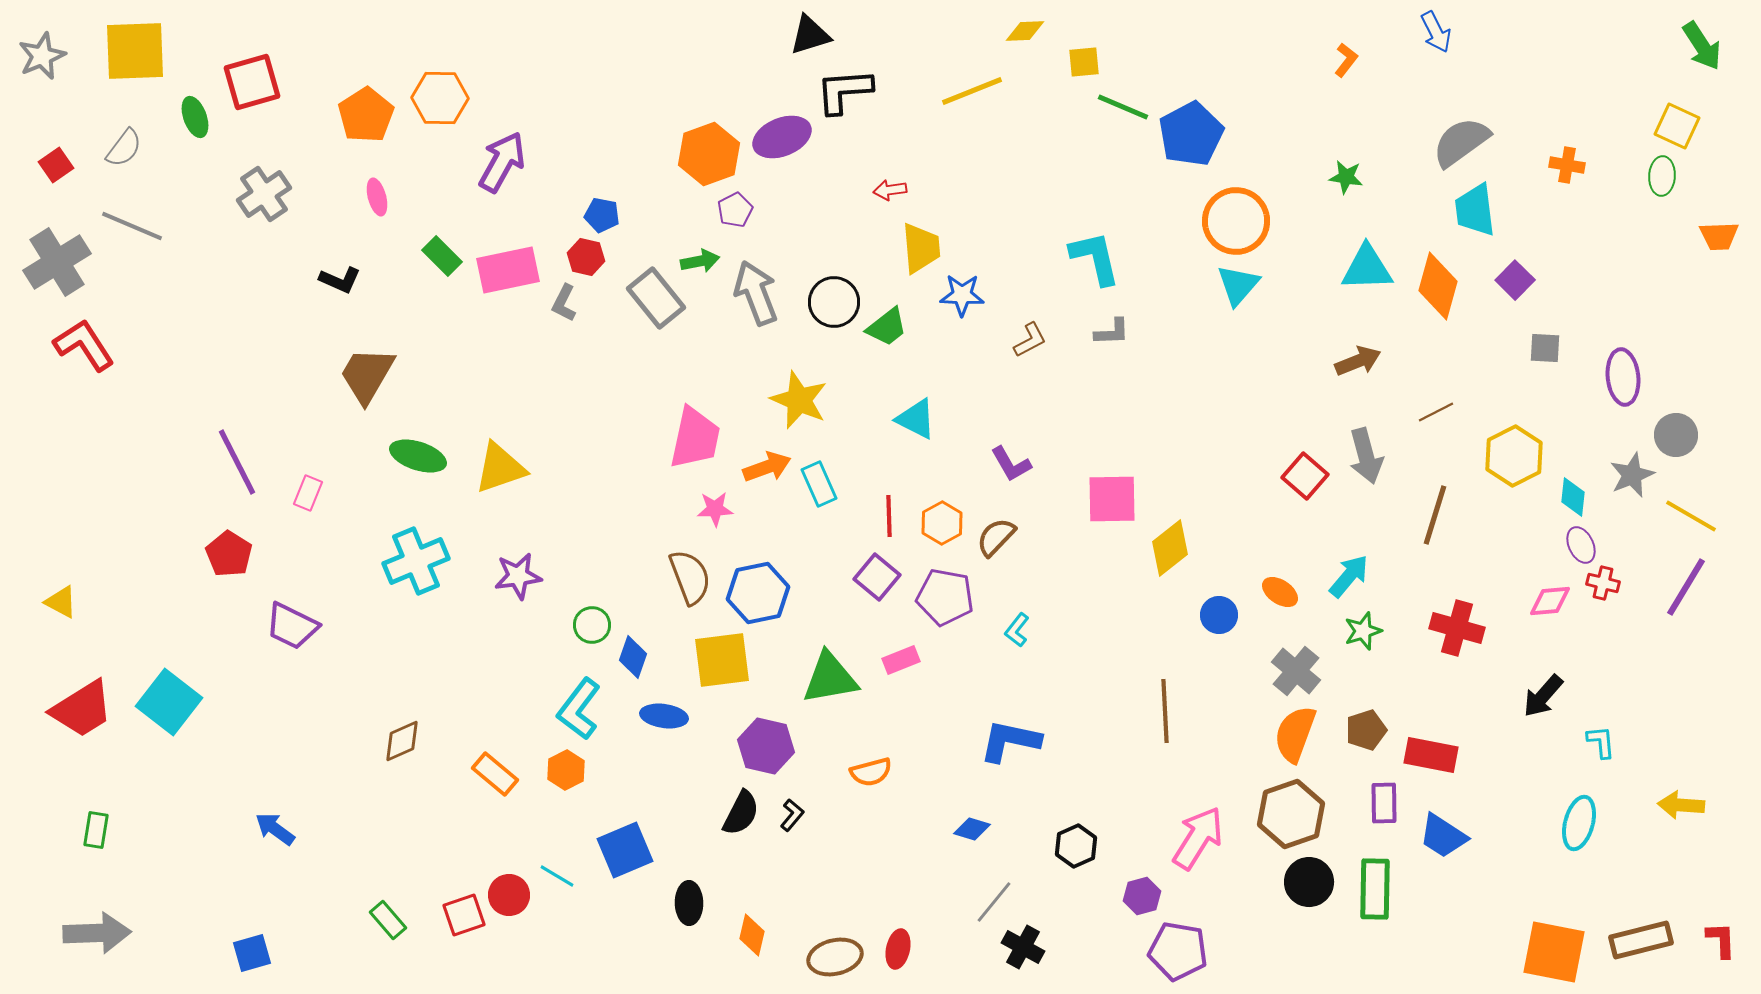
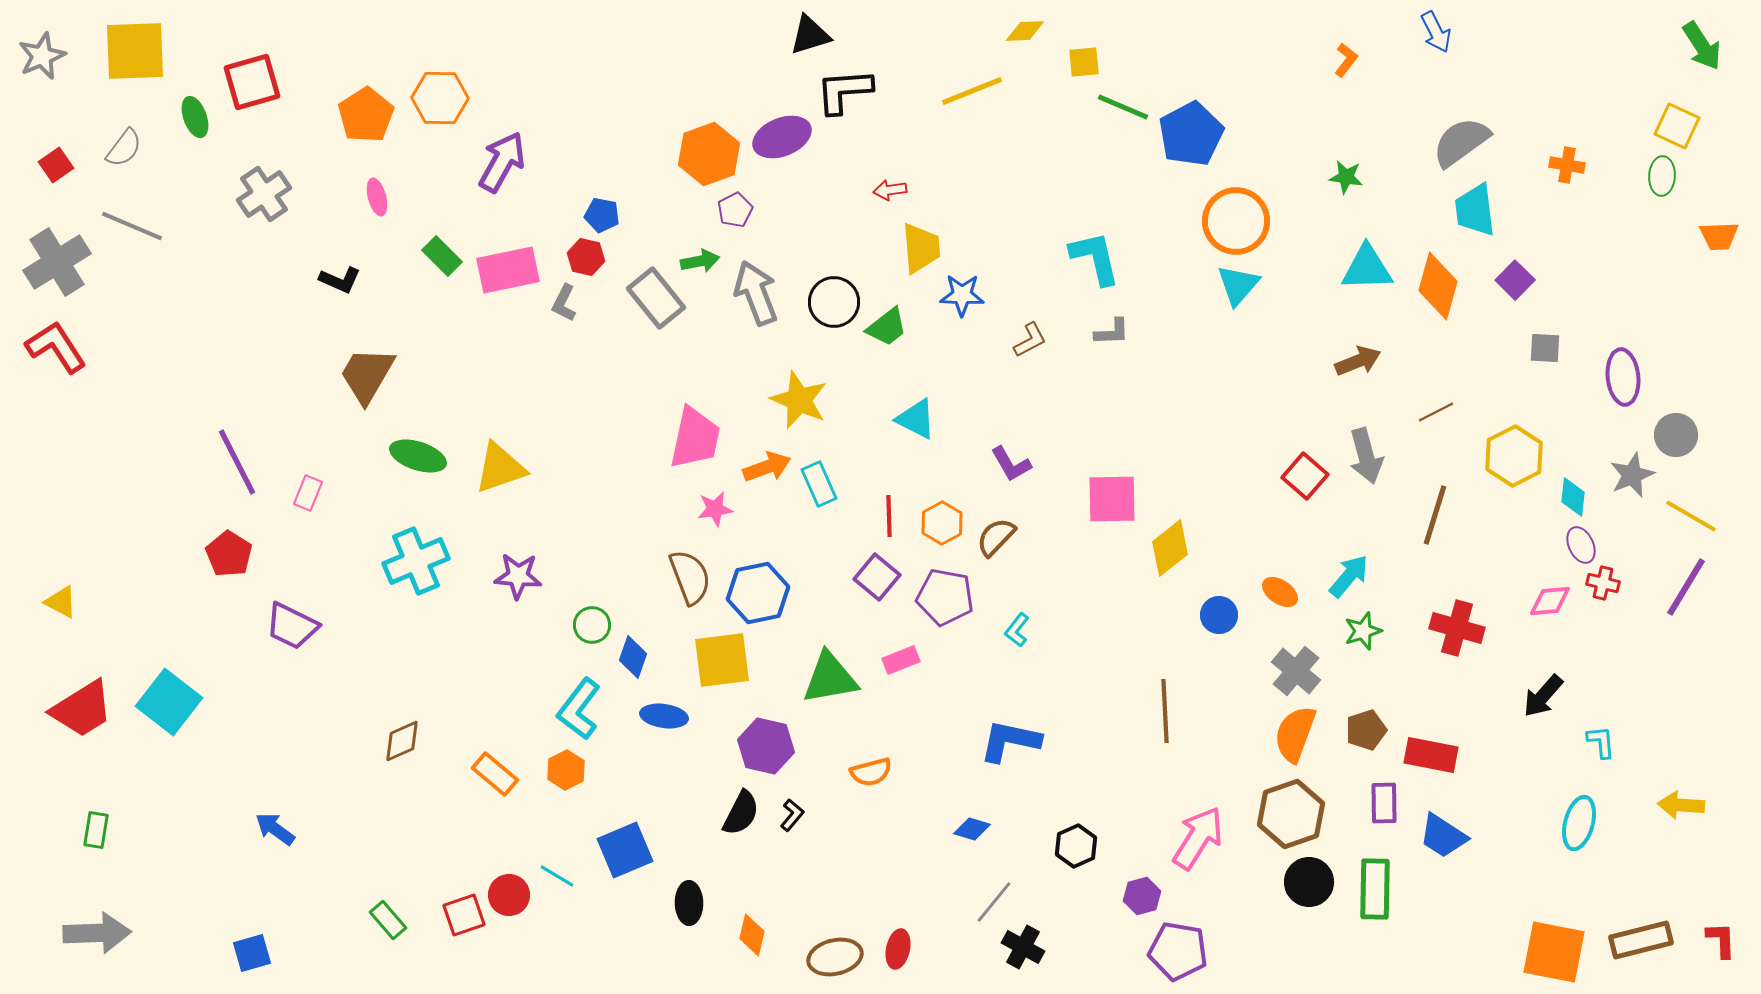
red L-shape at (84, 345): moved 28 px left, 2 px down
pink star at (715, 509): rotated 6 degrees counterclockwise
purple star at (518, 576): rotated 12 degrees clockwise
